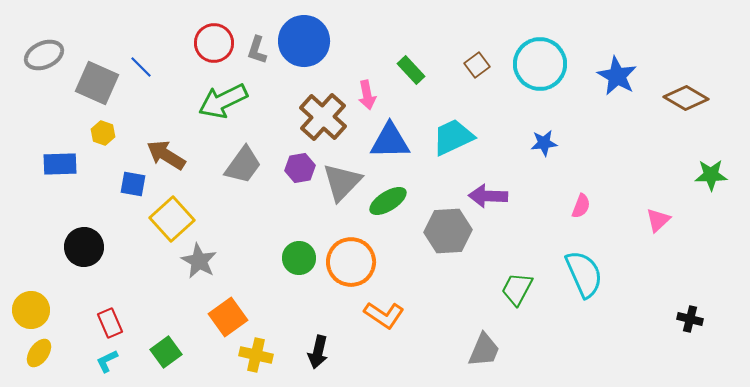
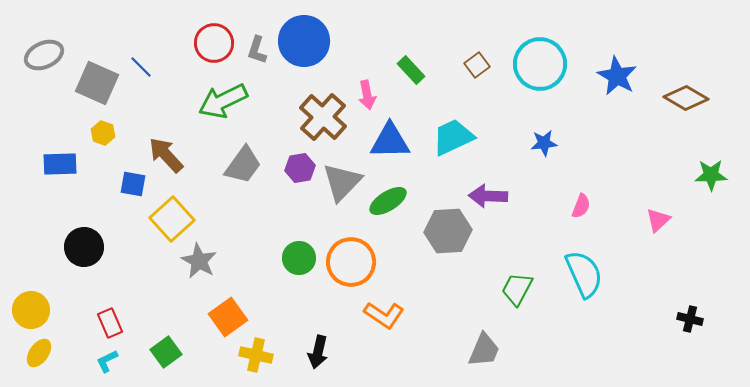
brown arrow at (166, 155): rotated 15 degrees clockwise
